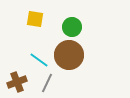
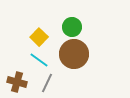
yellow square: moved 4 px right, 18 px down; rotated 36 degrees clockwise
brown circle: moved 5 px right, 1 px up
brown cross: rotated 36 degrees clockwise
